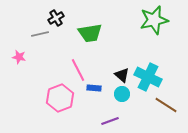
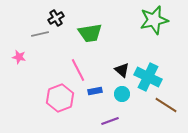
black triangle: moved 5 px up
blue rectangle: moved 1 px right, 3 px down; rotated 16 degrees counterclockwise
